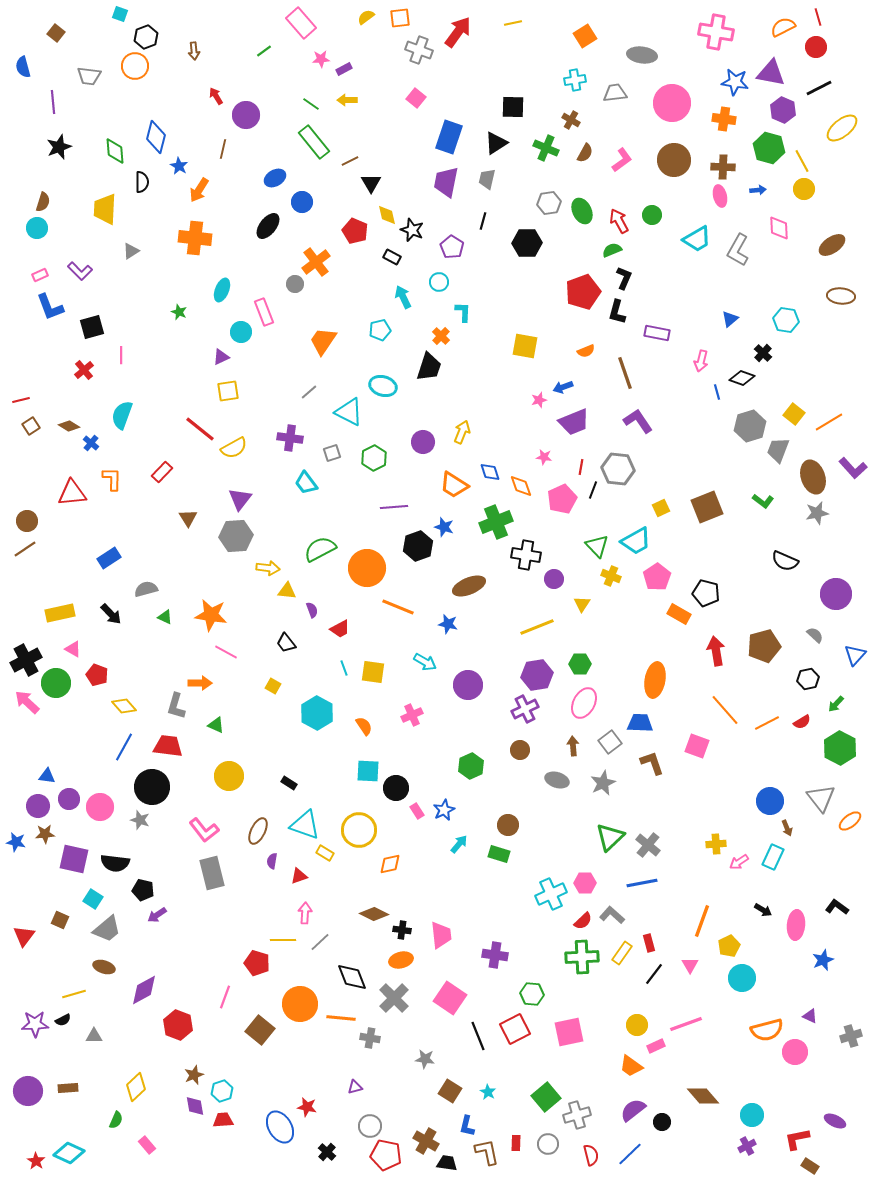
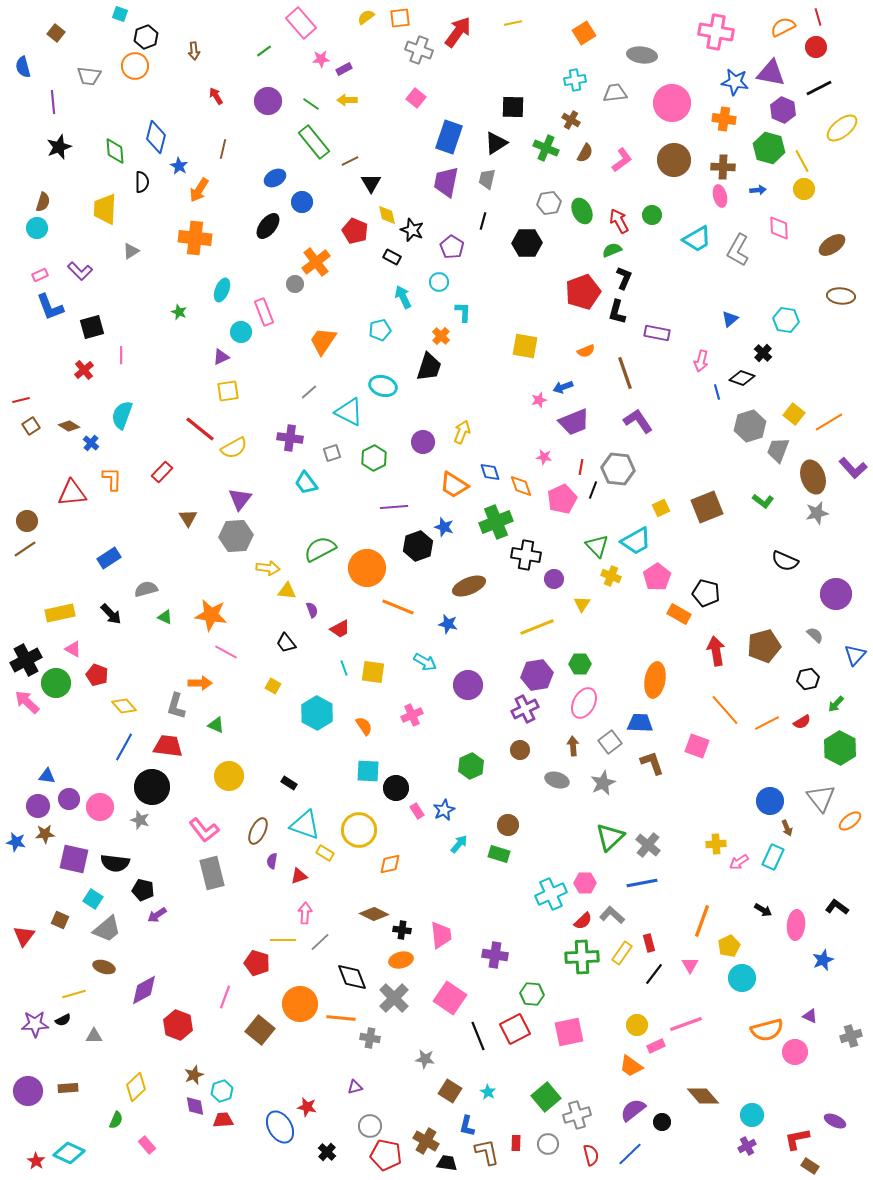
orange square at (585, 36): moved 1 px left, 3 px up
purple circle at (246, 115): moved 22 px right, 14 px up
